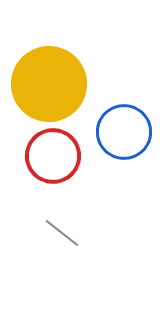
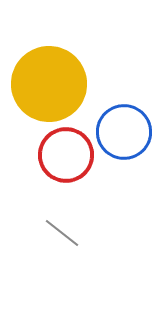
red circle: moved 13 px right, 1 px up
